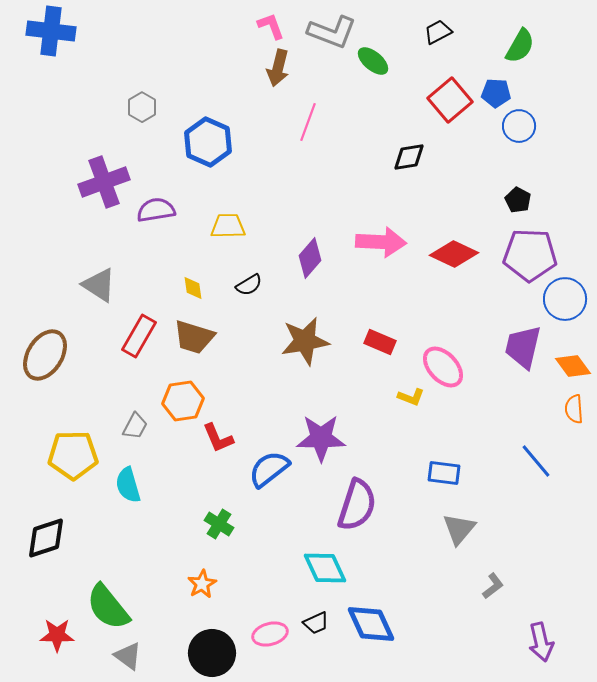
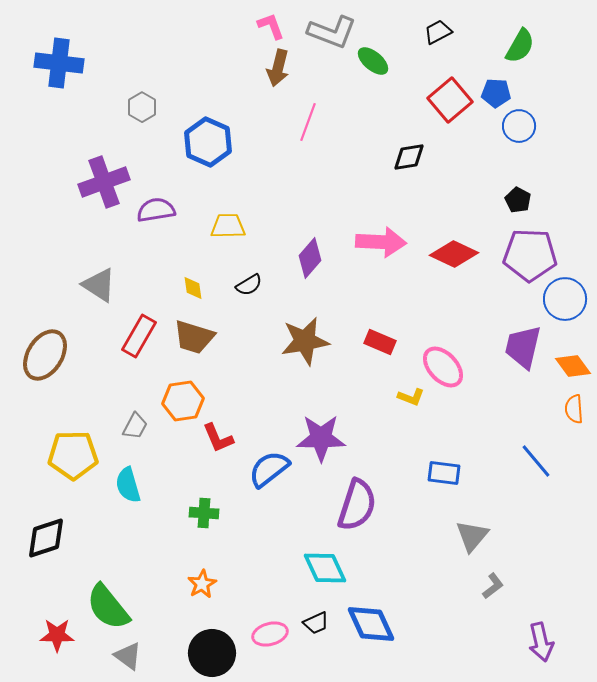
blue cross at (51, 31): moved 8 px right, 32 px down
green cross at (219, 524): moved 15 px left, 11 px up; rotated 28 degrees counterclockwise
gray triangle at (459, 529): moved 13 px right, 7 px down
